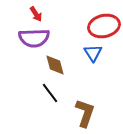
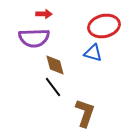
red arrow: moved 8 px right; rotated 56 degrees counterclockwise
blue triangle: rotated 42 degrees counterclockwise
black line: moved 3 px right, 6 px up
